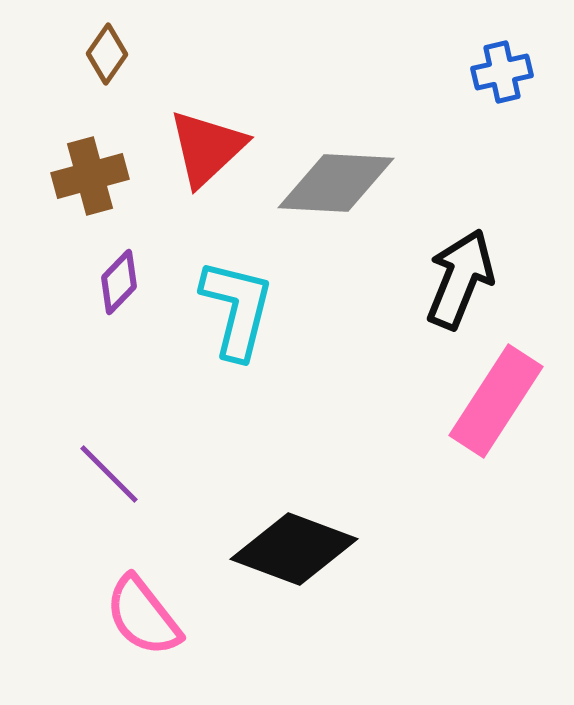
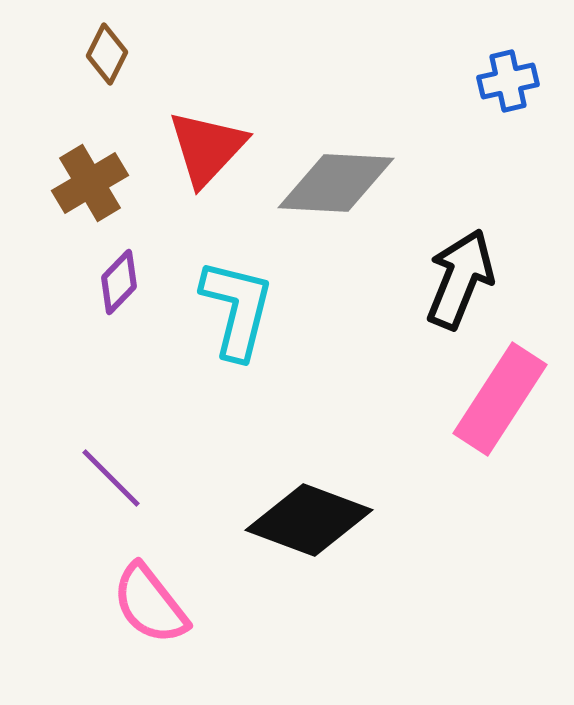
brown diamond: rotated 8 degrees counterclockwise
blue cross: moved 6 px right, 9 px down
red triangle: rotated 4 degrees counterclockwise
brown cross: moved 7 px down; rotated 16 degrees counterclockwise
pink rectangle: moved 4 px right, 2 px up
purple line: moved 2 px right, 4 px down
black diamond: moved 15 px right, 29 px up
pink semicircle: moved 7 px right, 12 px up
